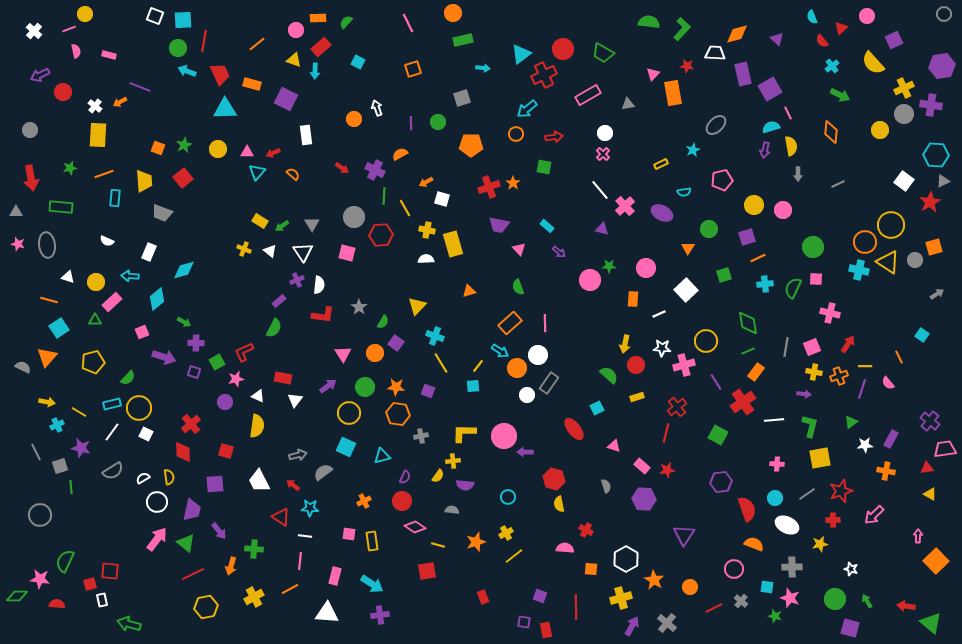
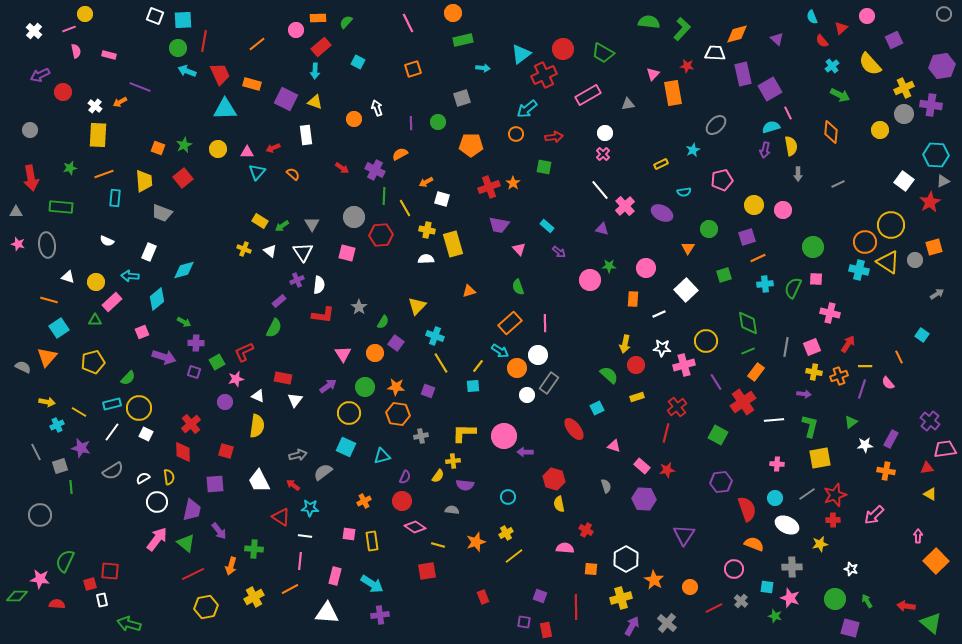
yellow triangle at (294, 60): moved 21 px right, 42 px down
yellow semicircle at (873, 63): moved 3 px left, 1 px down
red arrow at (273, 153): moved 5 px up
red star at (841, 491): moved 6 px left, 4 px down
